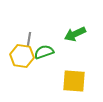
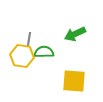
green semicircle: rotated 18 degrees clockwise
